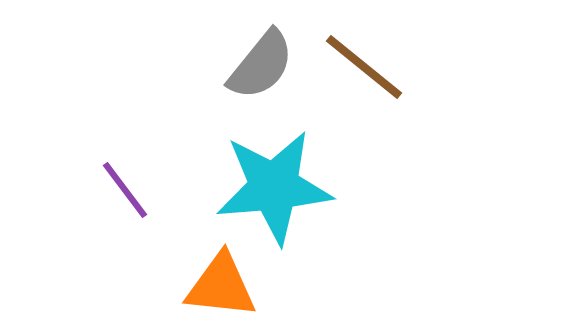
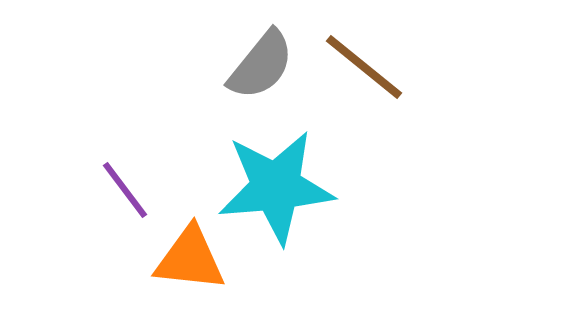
cyan star: moved 2 px right
orange triangle: moved 31 px left, 27 px up
